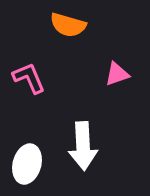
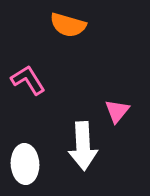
pink triangle: moved 37 px down; rotated 32 degrees counterclockwise
pink L-shape: moved 1 px left, 2 px down; rotated 9 degrees counterclockwise
white ellipse: moved 2 px left; rotated 18 degrees counterclockwise
